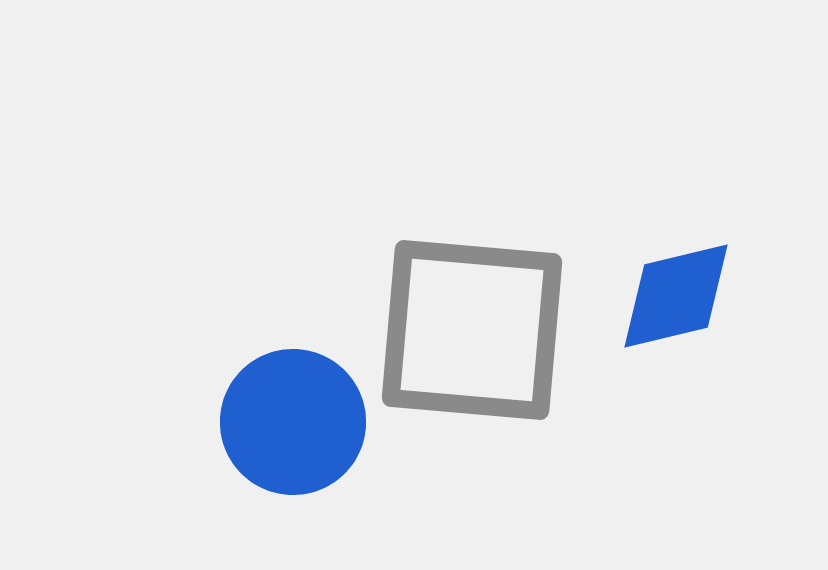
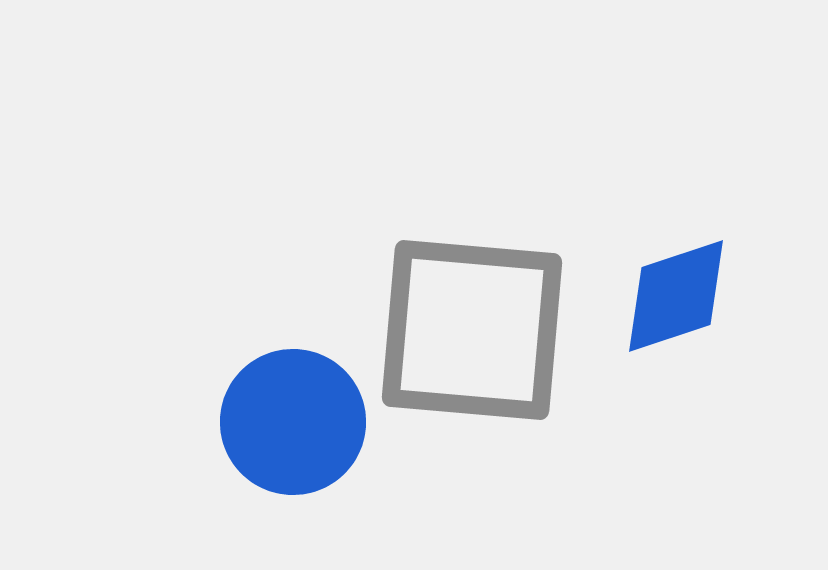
blue diamond: rotated 5 degrees counterclockwise
